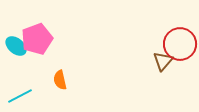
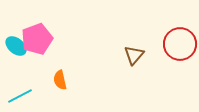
brown triangle: moved 29 px left, 6 px up
